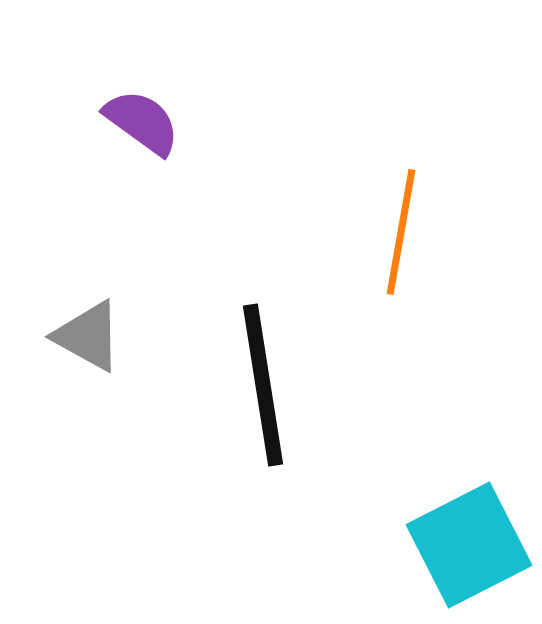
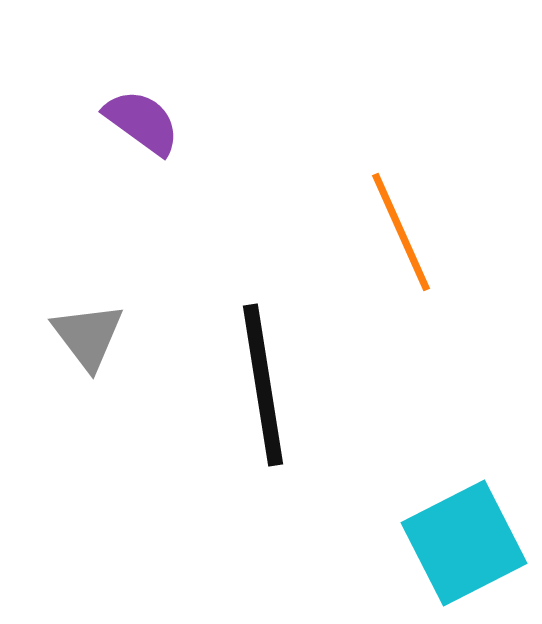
orange line: rotated 34 degrees counterclockwise
gray triangle: rotated 24 degrees clockwise
cyan square: moved 5 px left, 2 px up
